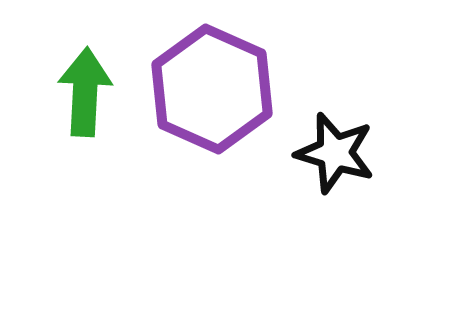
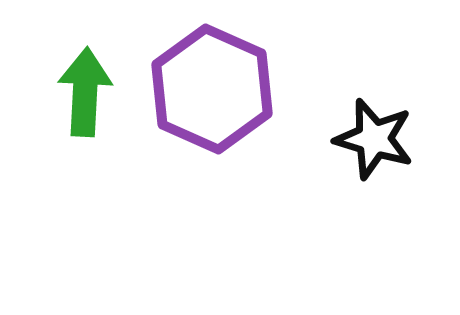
black star: moved 39 px right, 14 px up
